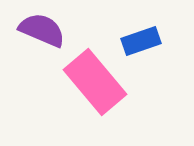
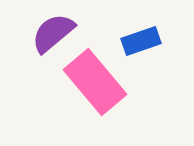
purple semicircle: moved 11 px right, 3 px down; rotated 63 degrees counterclockwise
